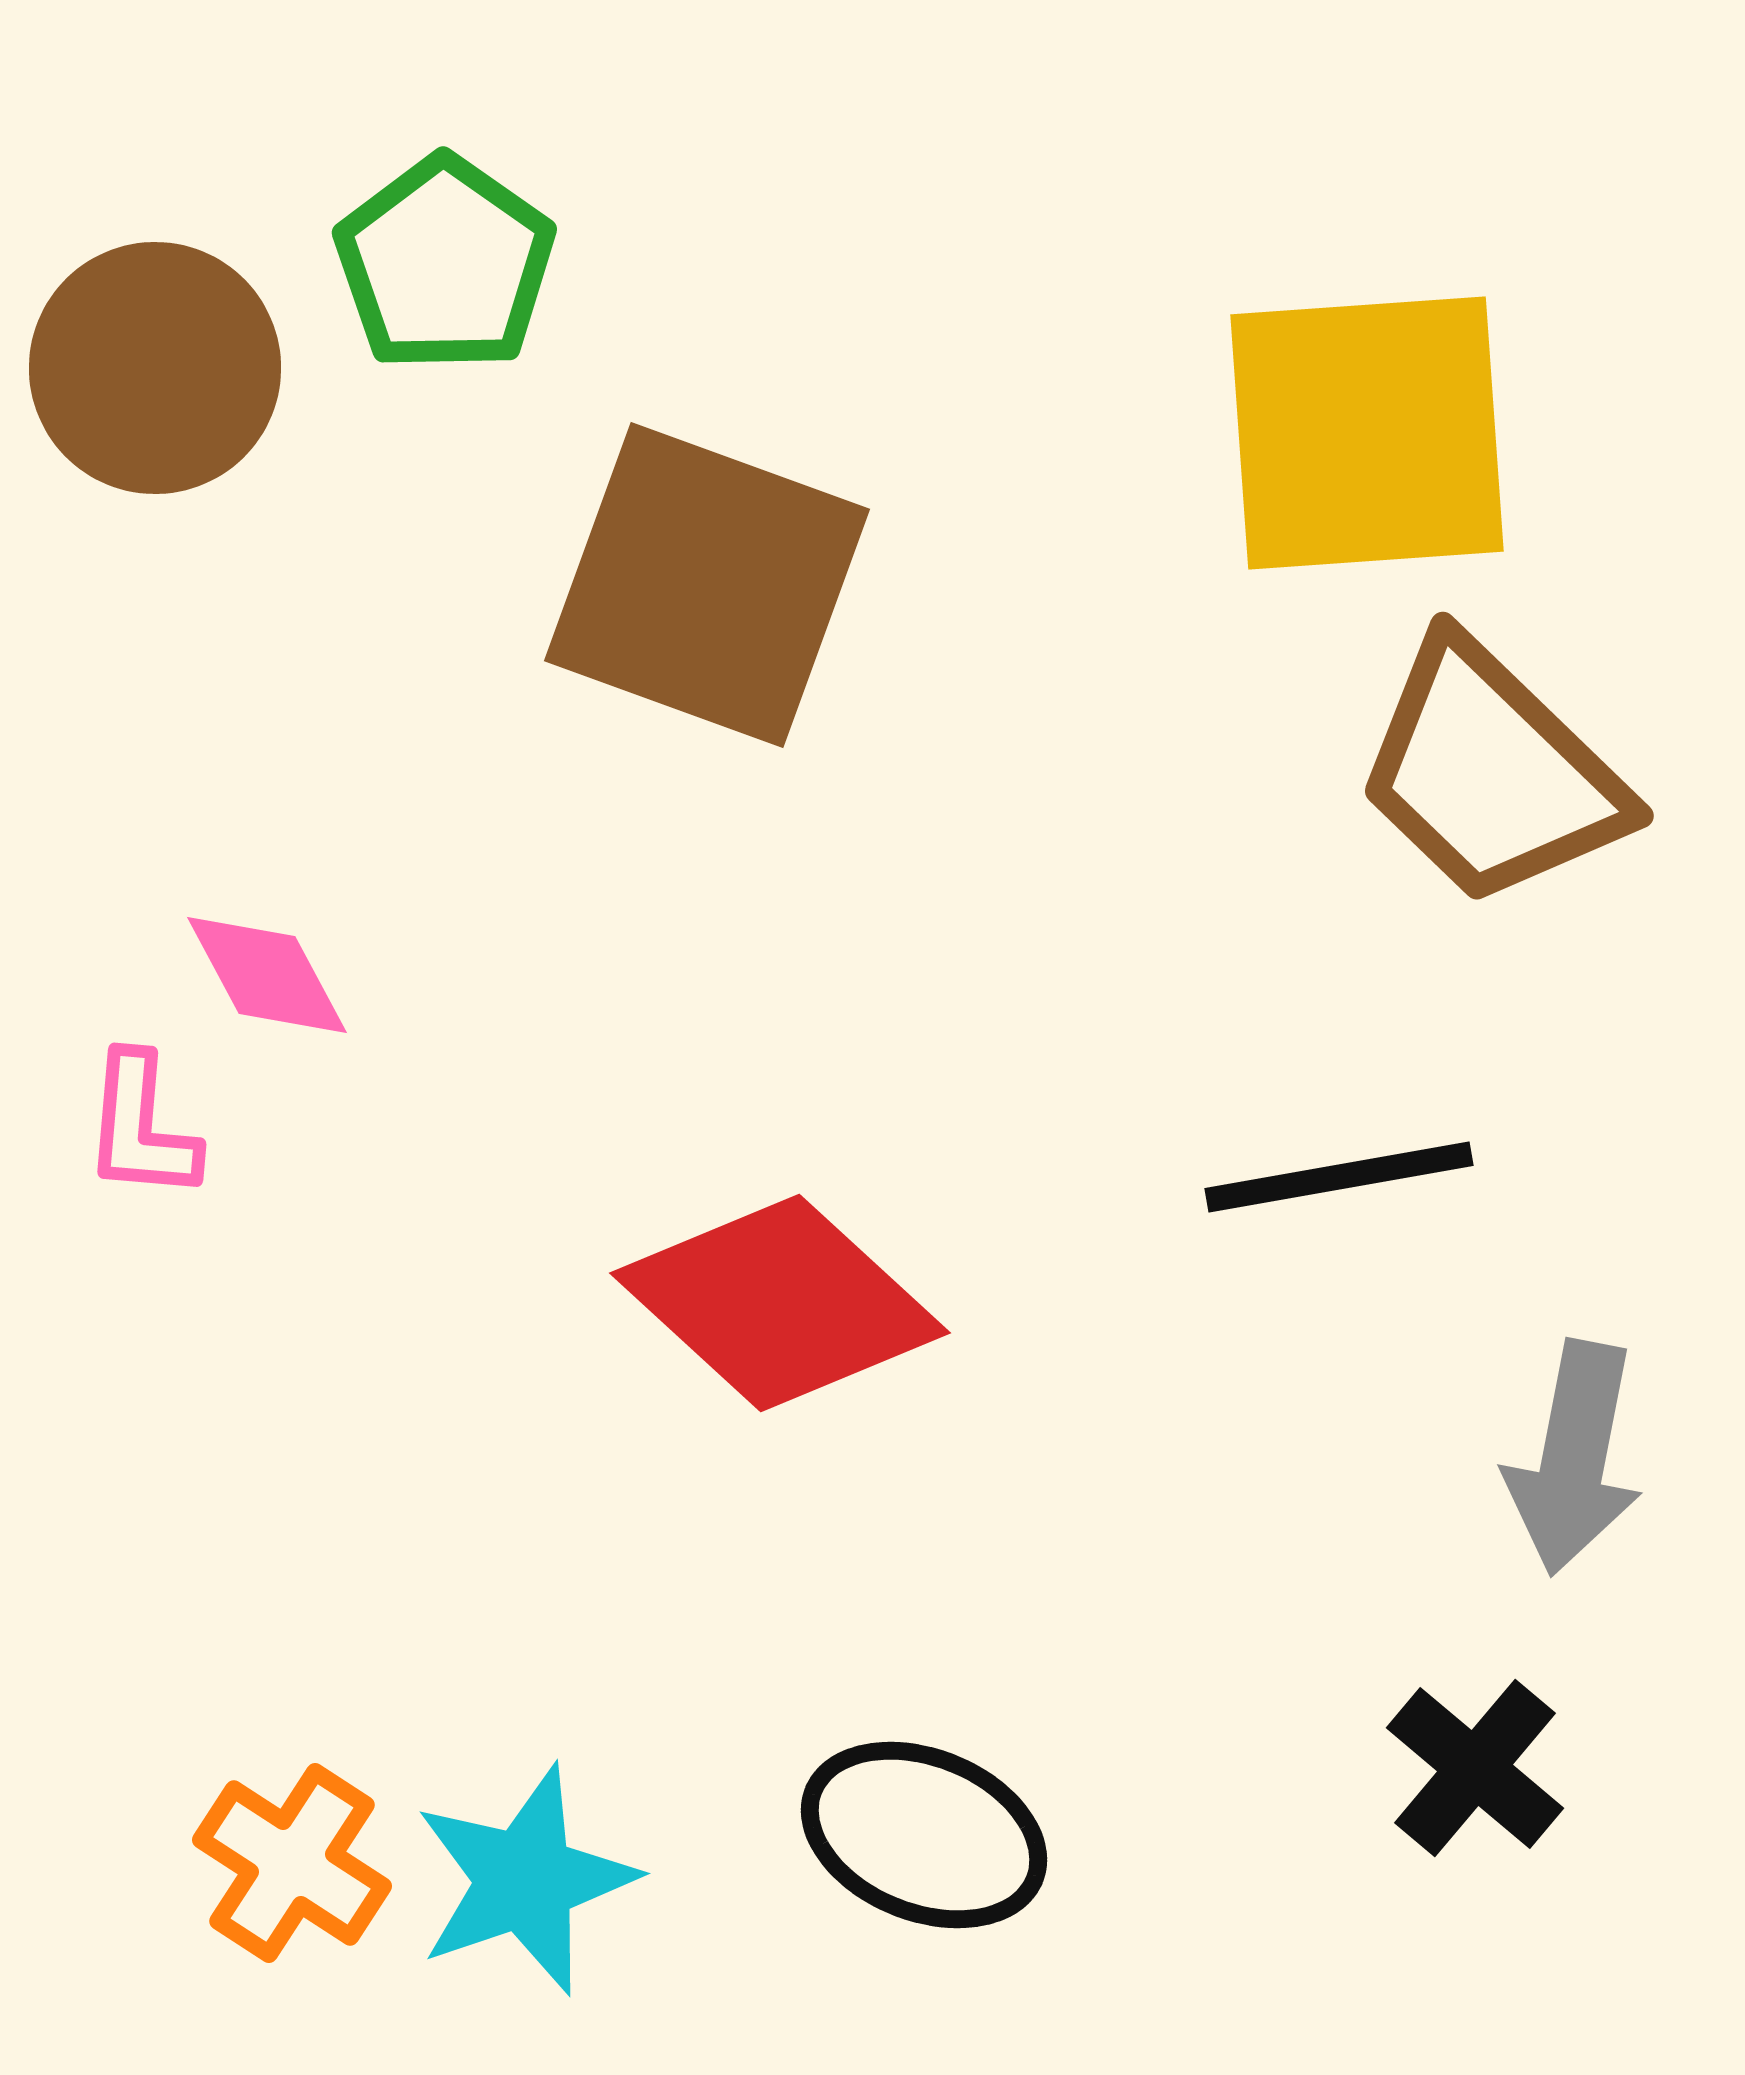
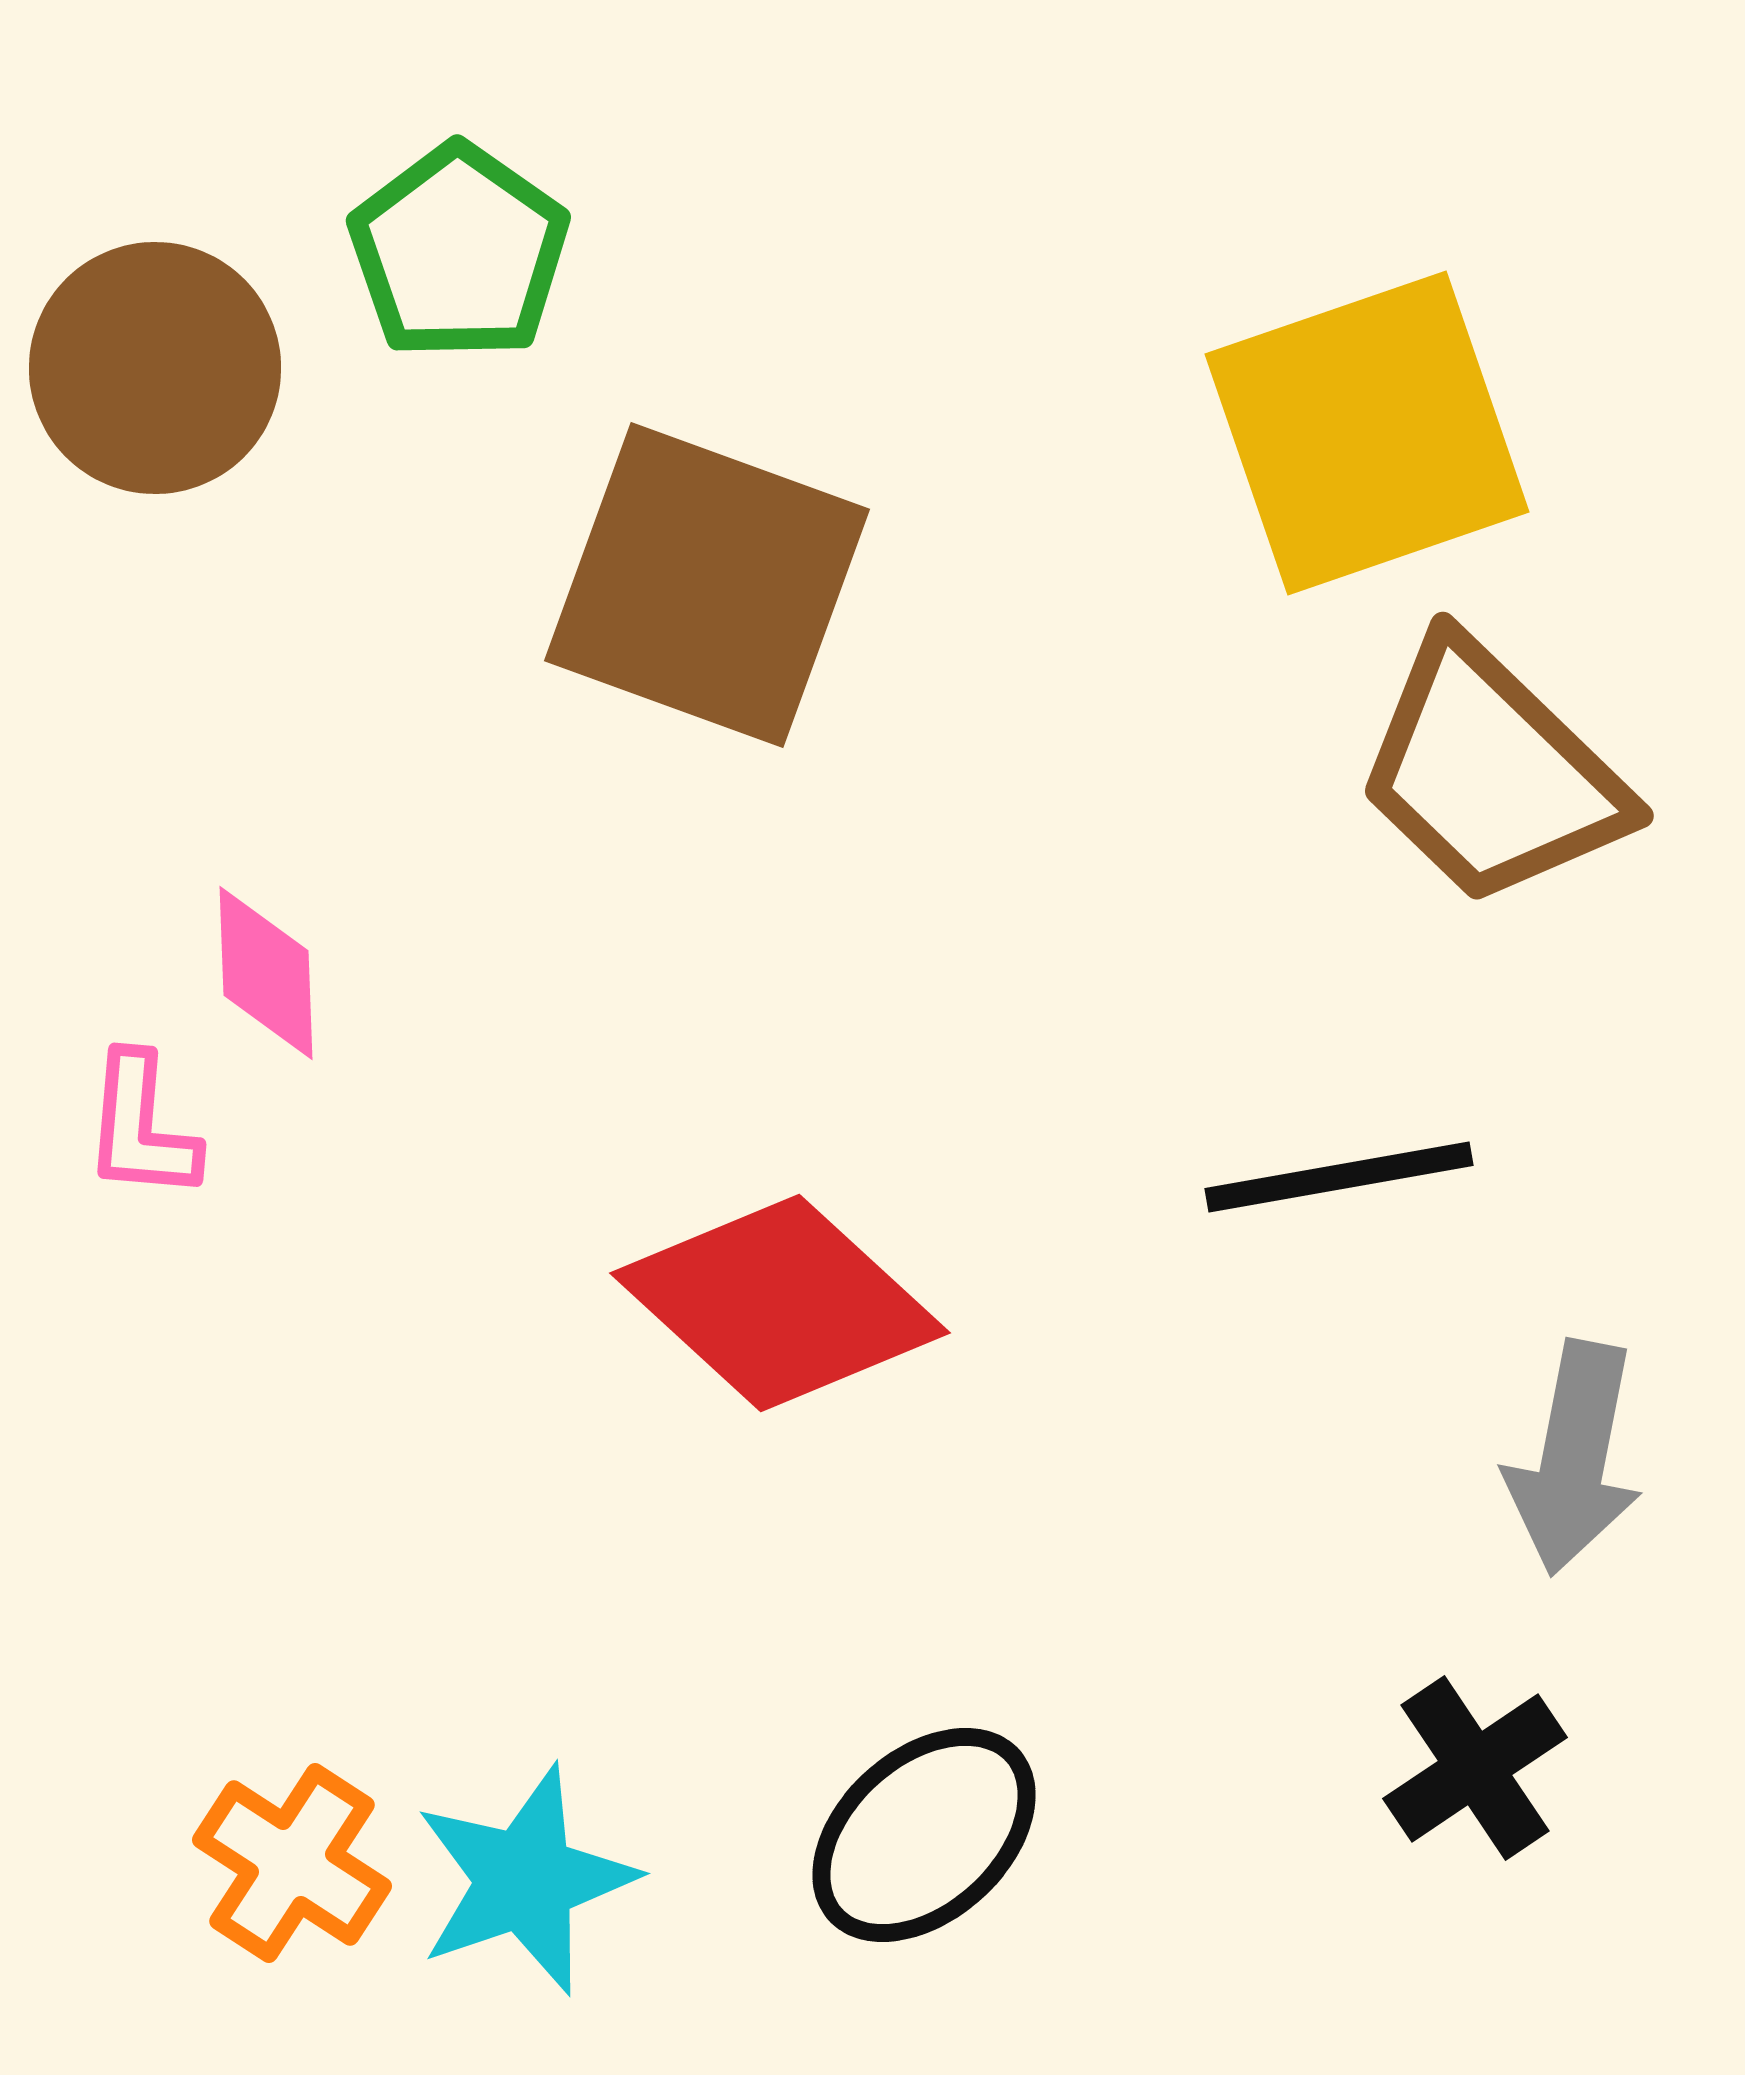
green pentagon: moved 14 px right, 12 px up
yellow square: rotated 15 degrees counterclockwise
pink diamond: moved 1 px left, 2 px up; rotated 26 degrees clockwise
black cross: rotated 16 degrees clockwise
black ellipse: rotated 64 degrees counterclockwise
